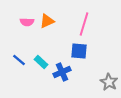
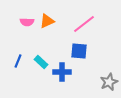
pink line: rotated 35 degrees clockwise
blue line: moved 1 px left, 1 px down; rotated 72 degrees clockwise
blue cross: rotated 24 degrees clockwise
gray star: rotated 18 degrees clockwise
